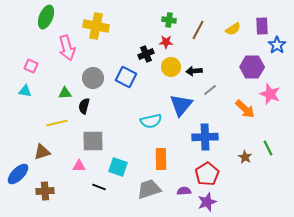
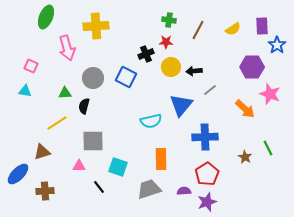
yellow cross: rotated 15 degrees counterclockwise
yellow line: rotated 20 degrees counterclockwise
black line: rotated 32 degrees clockwise
